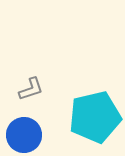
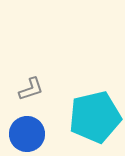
blue circle: moved 3 px right, 1 px up
